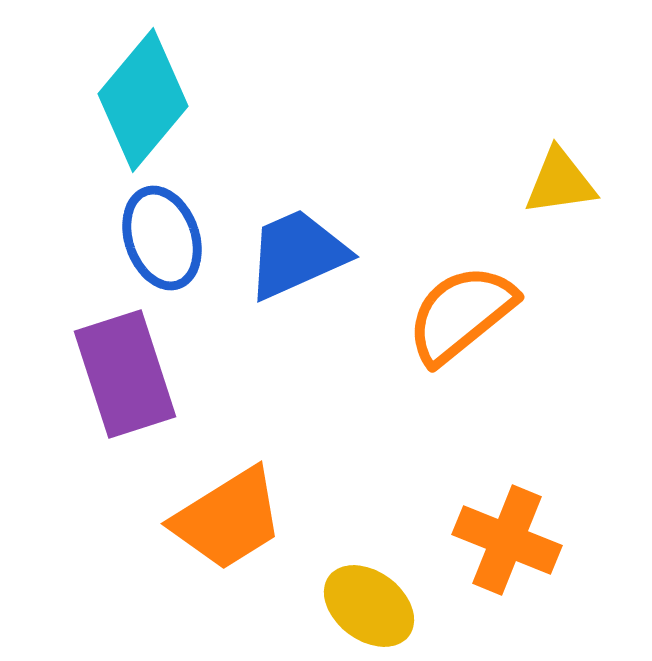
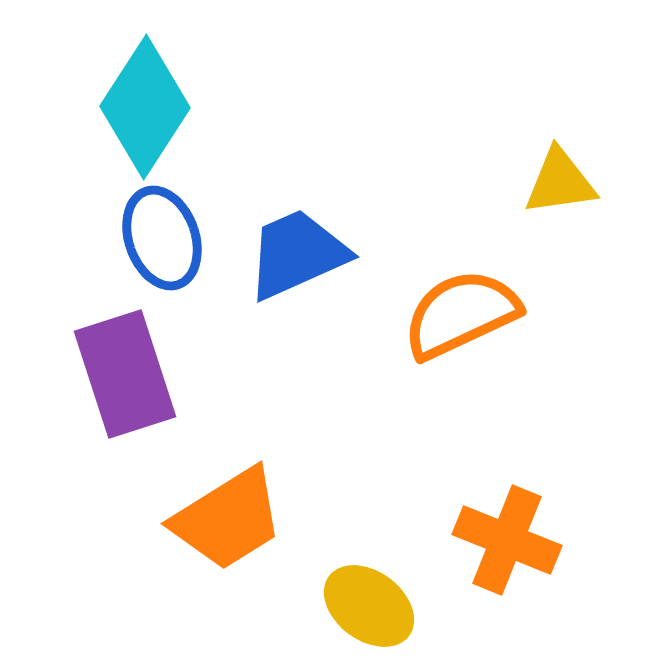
cyan diamond: moved 2 px right, 7 px down; rotated 7 degrees counterclockwise
orange semicircle: rotated 14 degrees clockwise
